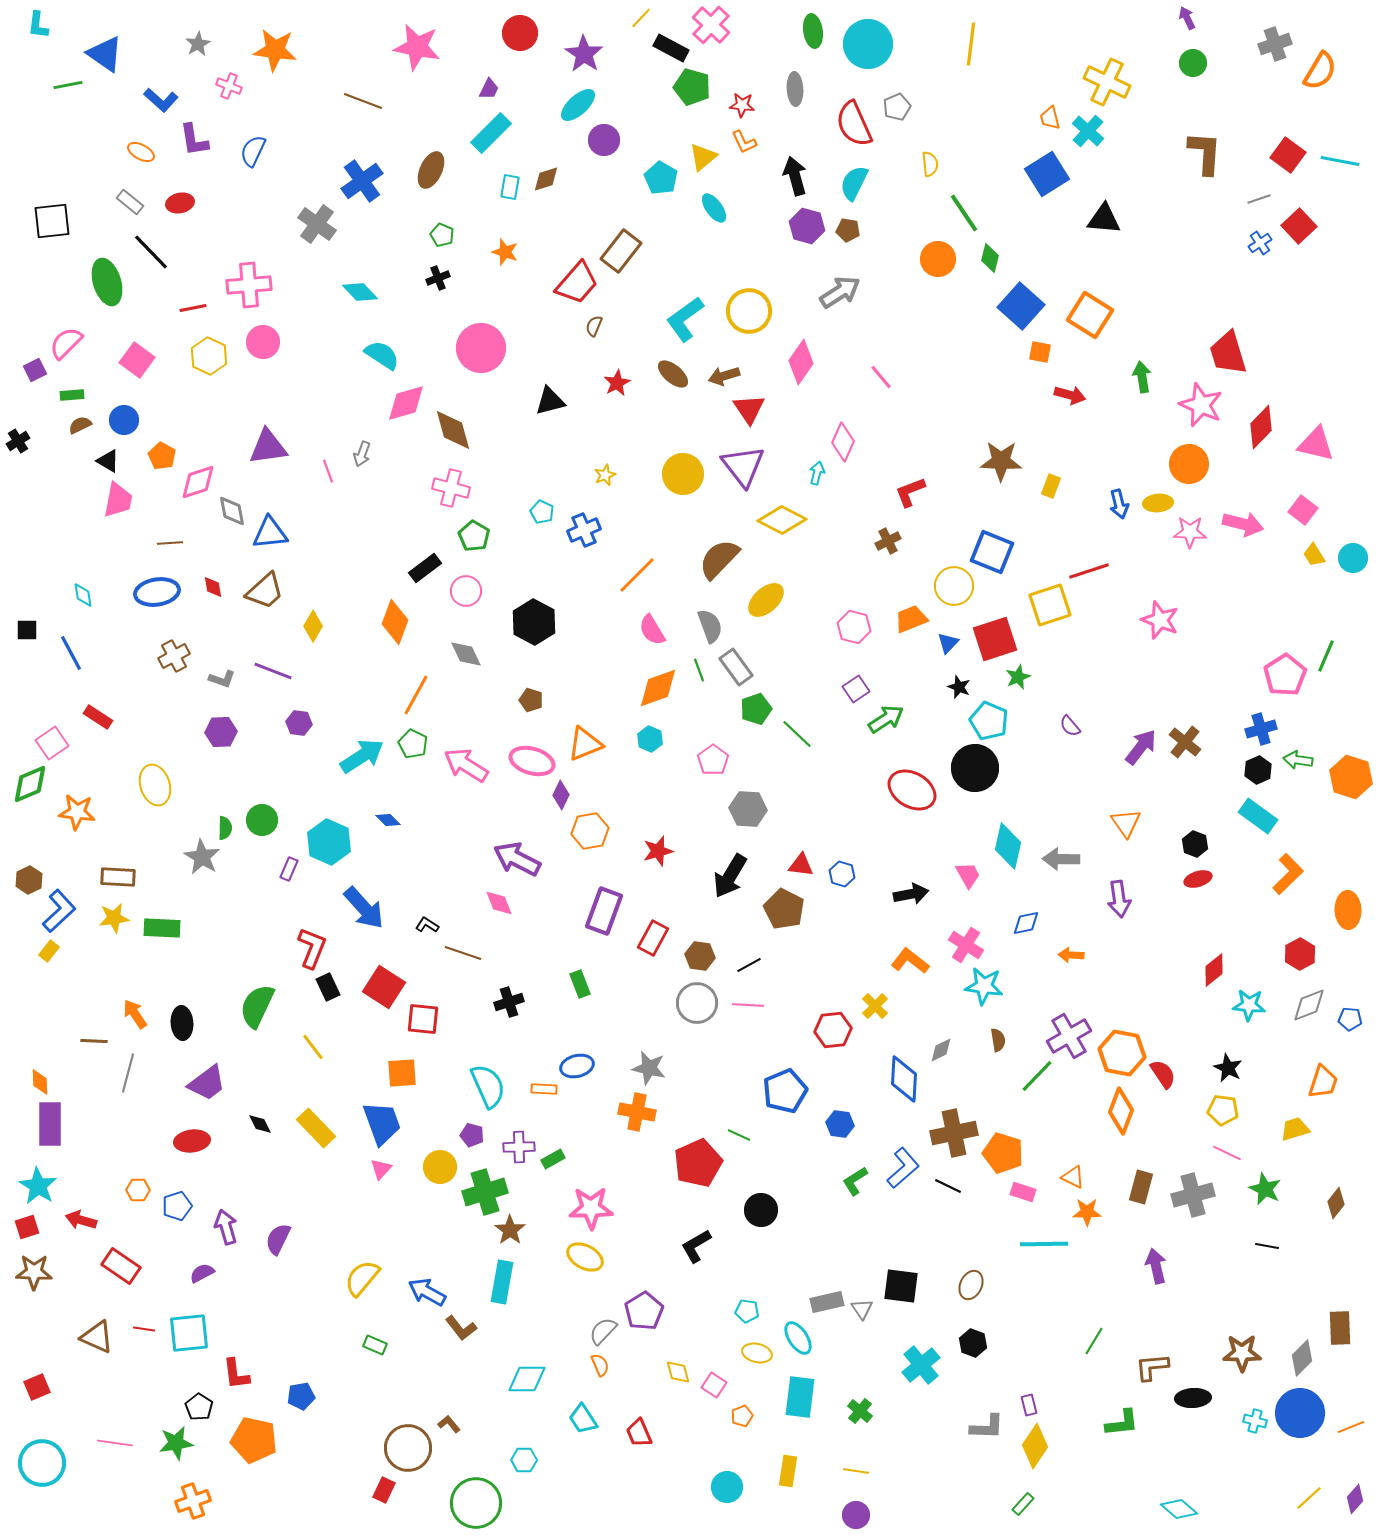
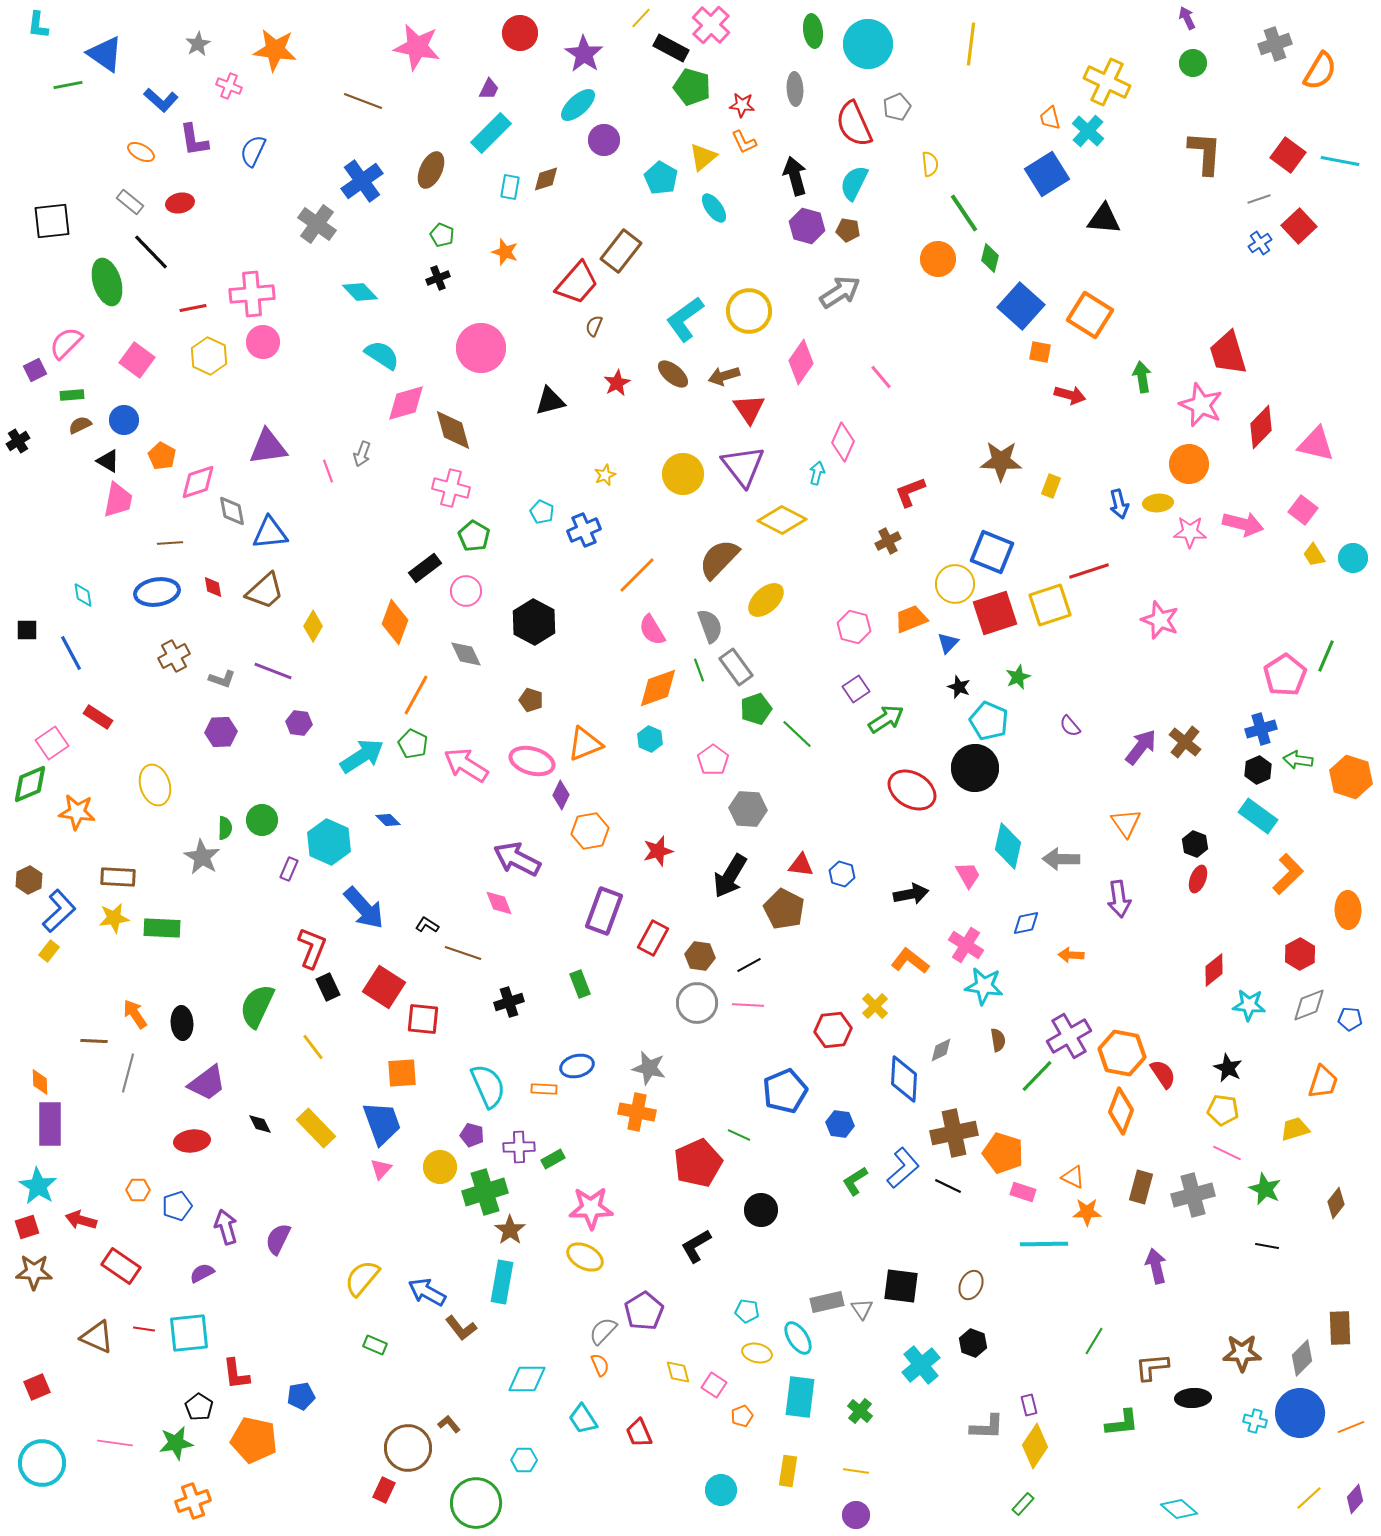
pink cross at (249, 285): moved 3 px right, 9 px down
yellow circle at (954, 586): moved 1 px right, 2 px up
red square at (995, 639): moved 26 px up
red ellipse at (1198, 879): rotated 52 degrees counterclockwise
cyan circle at (727, 1487): moved 6 px left, 3 px down
